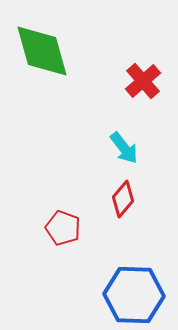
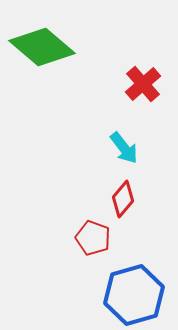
green diamond: moved 4 px up; rotated 34 degrees counterclockwise
red cross: moved 3 px down
red pentagon: moved 30 px right, 10 px down
blue hexagon: rotated 18 degrees counterclockwise
